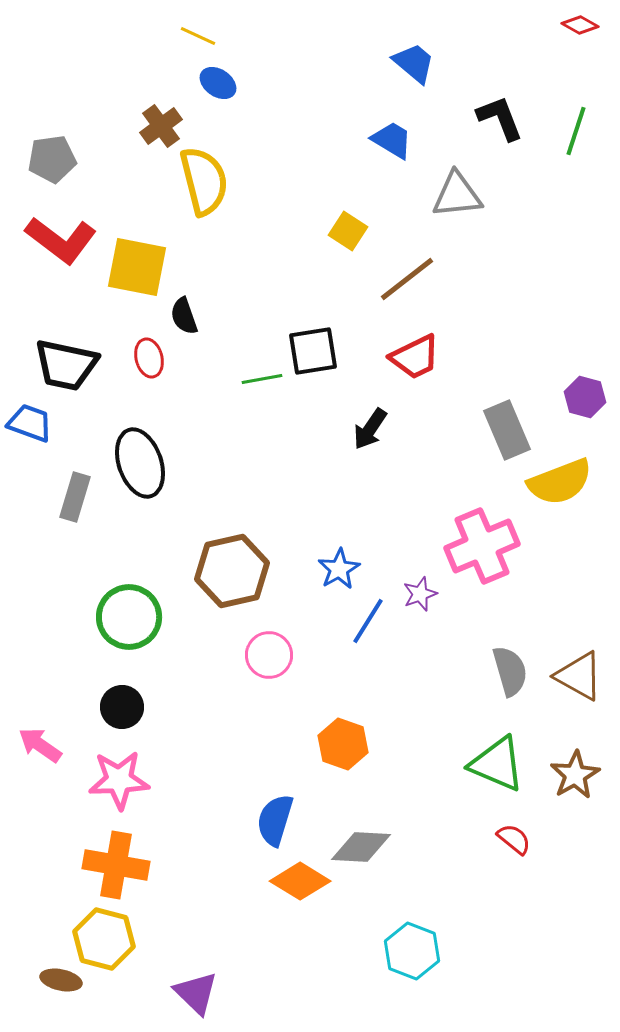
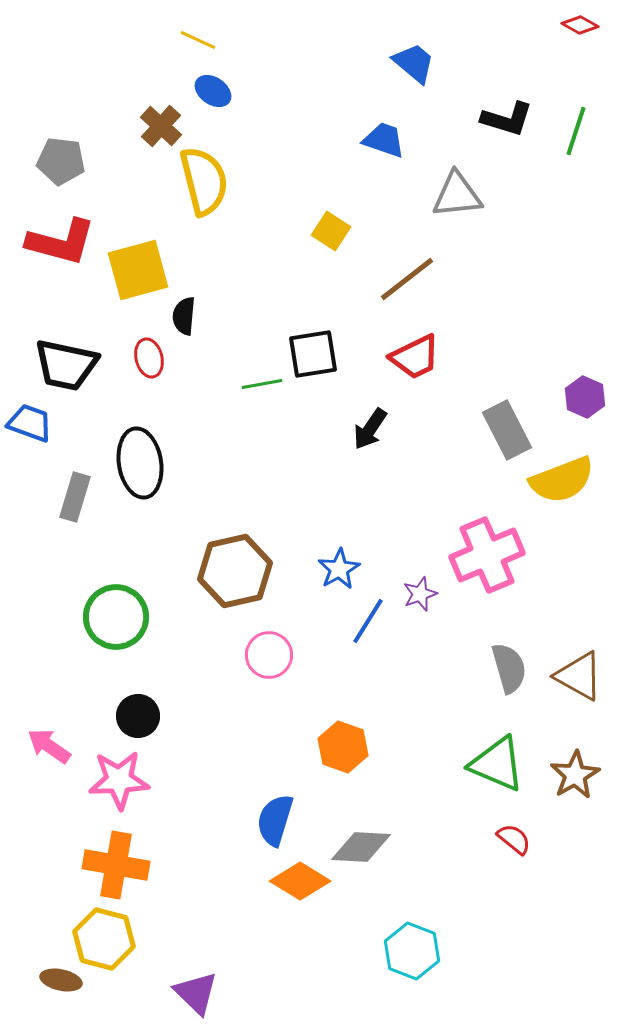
yellow line at (198, 36): moved 4 px down
blue ellipse at (218, 83): moved 5 px left, 8 px down
black L-shape at (500, 118): moved 7 px right, 1 px down; rotated 128 degrees clockwise
brown cross at (161, 126): rotated 12 degrees counterclockwise
blue trapezoid at (392, 140): moved 8 px left; rotated 12 degrees counterclockwise
gray pentagon at (52, 159): moved 9 px right, 2 px down; rotated 15 degrees clockwise
yellow square at (348, 231): moved 17 px left
red L-shape at (61, 240): moved 2 px down; rotated 22 degrees counterclockwise
yellow square at (137, 267): moved 1 px right, 3 px down; rotated 26 degrees counterclockwise
black semicircle at (184, 316): rotated 24 degrees clockwise
black square at (313, 351): moved 3 px down
green line at (262, 379): moved 5 px down
purple hexagon at (585, 397): rotated 9 degrees clockwise
gray rectangle at (507, 430): rotated 4 degrees counterclockwise
black ellipse at (140, 463): rotated 10 degrees clockwise
yellow semicircle at (560, 482): moved 2 px right, 2 px up
pink cross at (482, 546): moved 5 px right, 9 px down
brown hexagon at (232, 571): moved 3 px right
green circle at (129, 617): moved 13 px left
gray semicircle at (510, 671): moved 1 px left, 3 px up
black circle at (122, 707): moved 16 px right, 9 px down
orange hexagon at (343, 744): moved 3 px down
pink arrow at (40, 745): moved 9 px right, 1 px down
